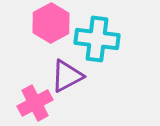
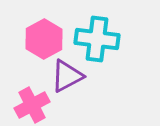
pink hexagon: moved 7 px left, 16 px down
pink cross: moved 3 px left, 2 px down
